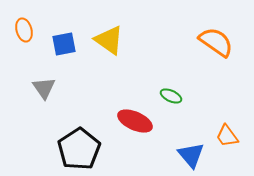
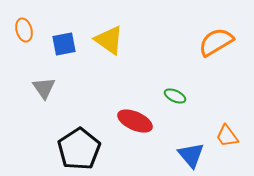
orange semicircle: rotated 66 degrees counterclockwise
green ellipse: moved 4 px right
